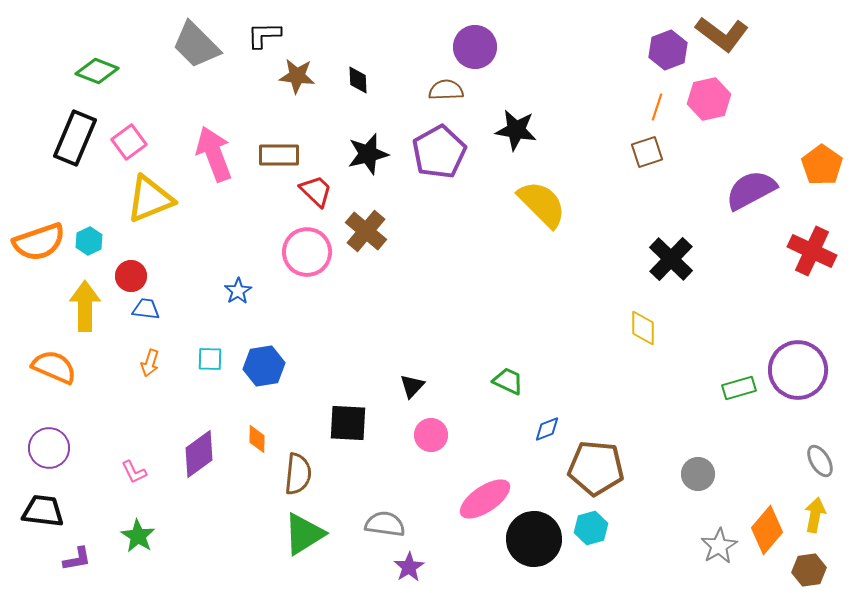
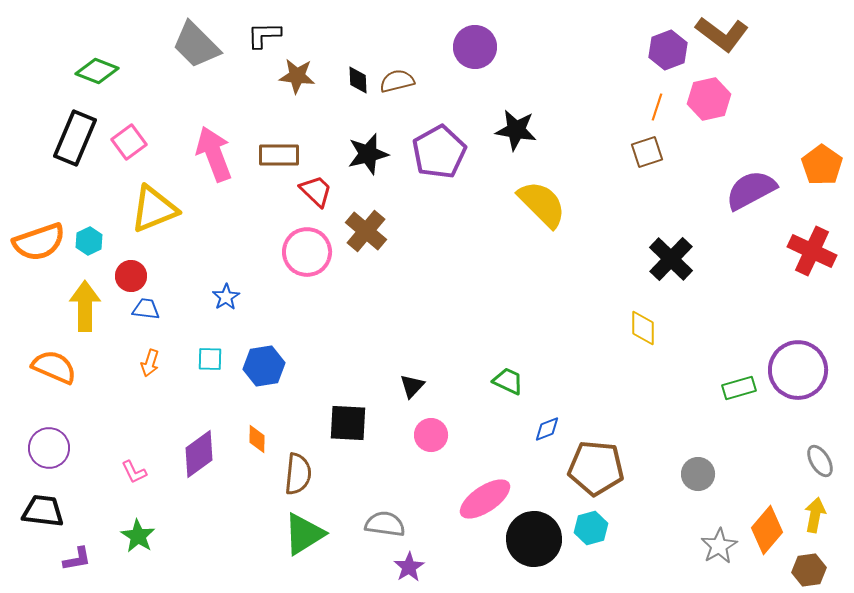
brown semicircle at (446, 90): moved 49 px left, 9 px up; rotated 12 degrees counterclockwise
yellow triangle at (150, 199): moved 4 px right, 10 px down
blue star at (238, 291): moved 12 px left, 6 px down
